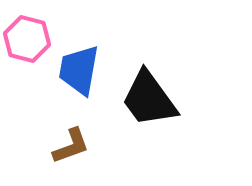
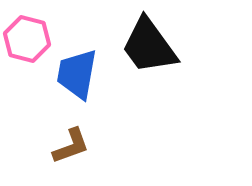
blue trapezoid: moved 2 px left, 4 px down
black trapezoid: moved 53 px up
